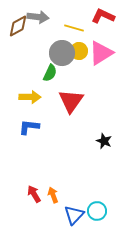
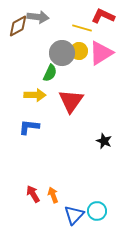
yellow line: moved 8 px right
yellow arrow: moved 5 px right, 2 px up
red arrow: moved 1 px left
